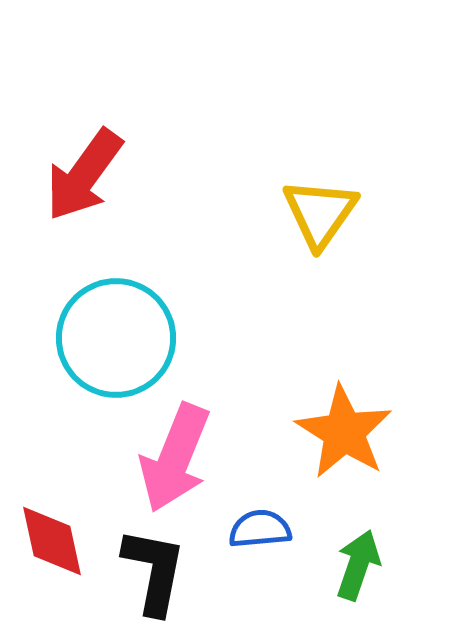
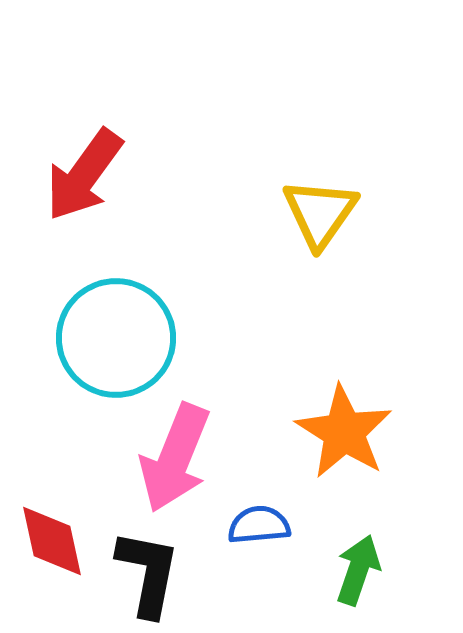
blue semicircle: moved 1 px left, 4 px up
green arrow: moved 5 px down
black L-shape: moved 6 px left, 2 px down
